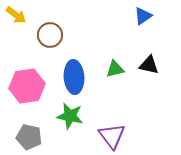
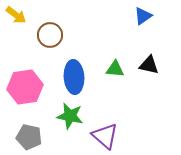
green triangle: rotated 18 degrees clockwise
pink hexagon: moved 2 px left, 1 px down
purple triangle: moved 7 px left; rotated 12 degrees counterclockwise
